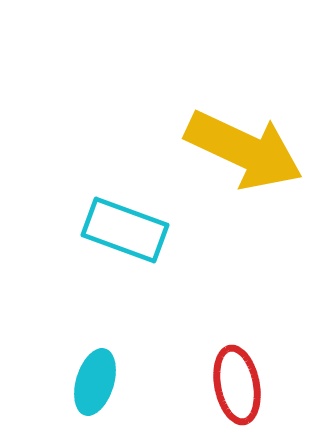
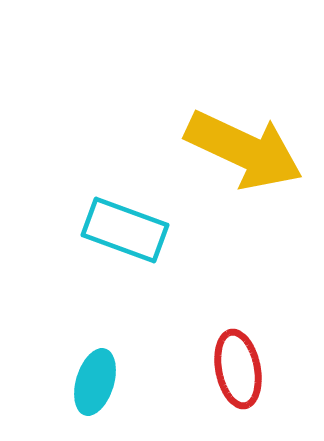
red ellipse: moved 1 px right, 16 px up
